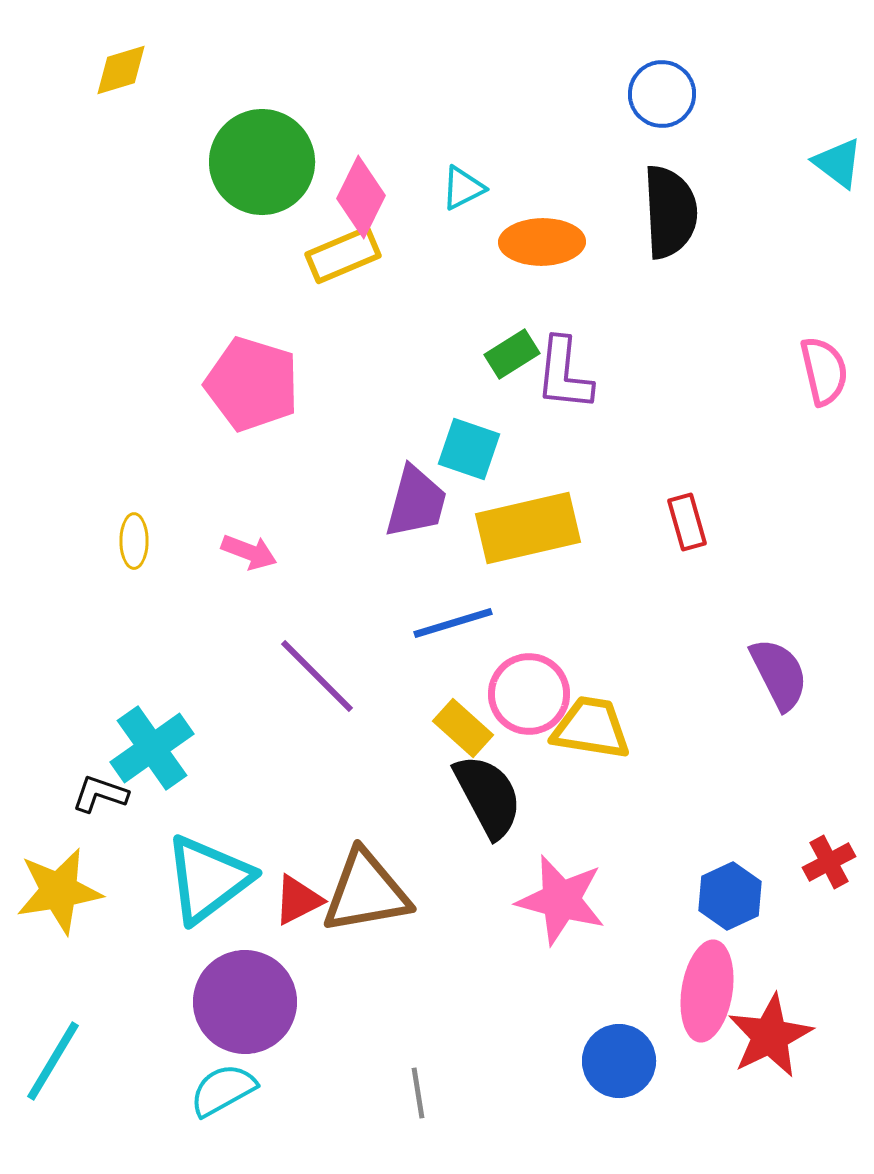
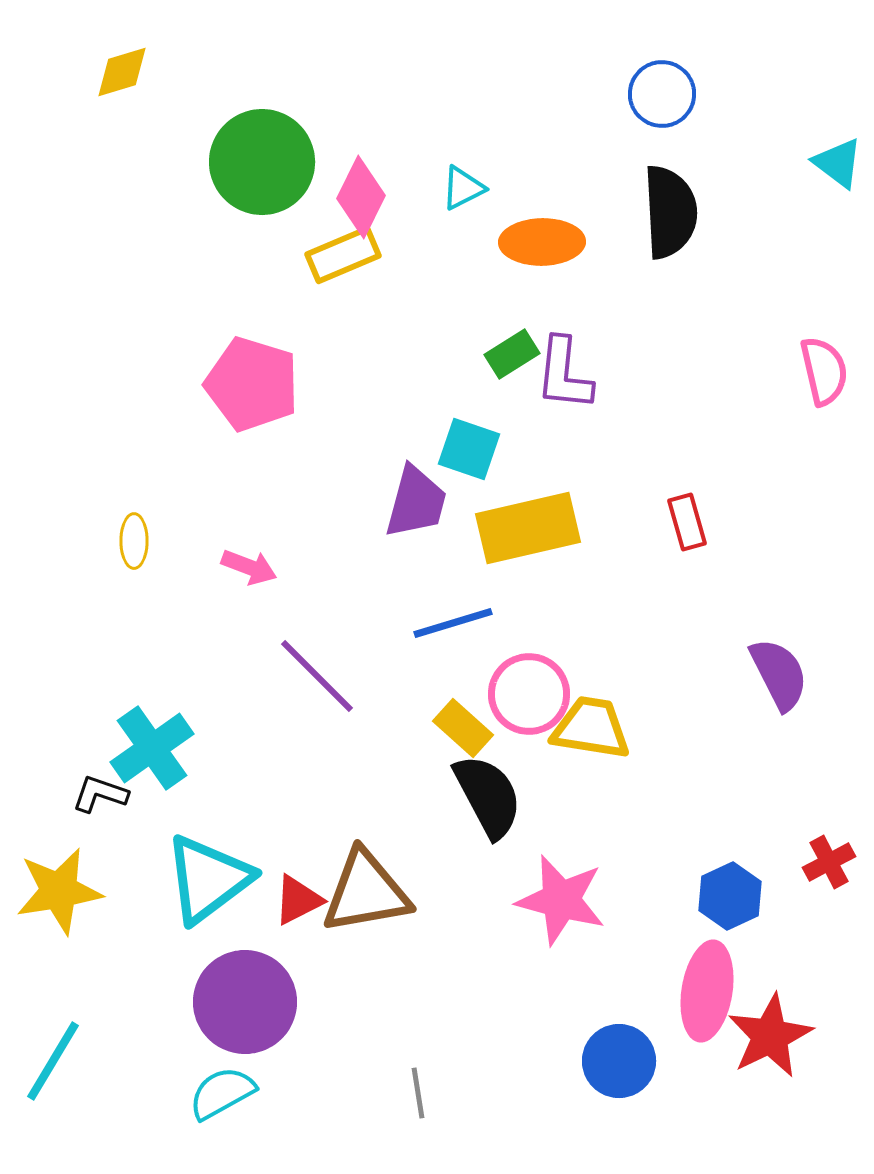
yellow diamond at (121, 70): moved 1 px right, 2 px down
pink arrow at (249, 552): moved 15 px down
cyan semicircle at (223, 1090): moved 1 px left, 3 px down
